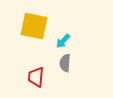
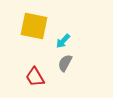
gray semicircle: rotated 24 degrees clockwise
red trapezoid: moved 1 px left; rotated 35 degrees counterclockwise
